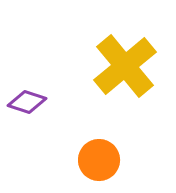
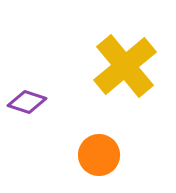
orange circle: moved 5 px up
